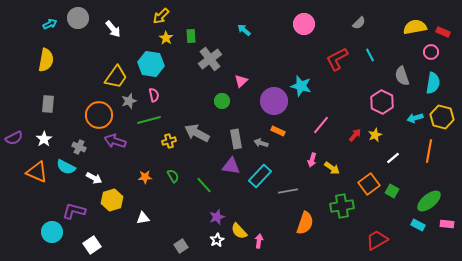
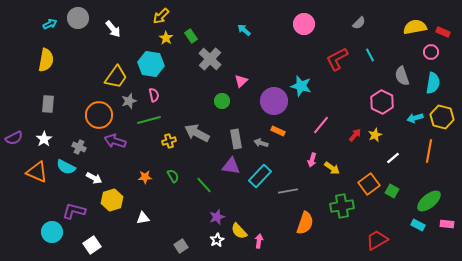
green rectangle at (191, 36): rotated 32 degrees counterclockwise
gray cross at (210, 59): rotated 10 degrees counterclockwise
